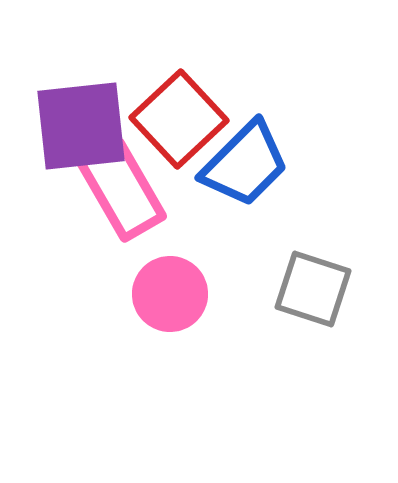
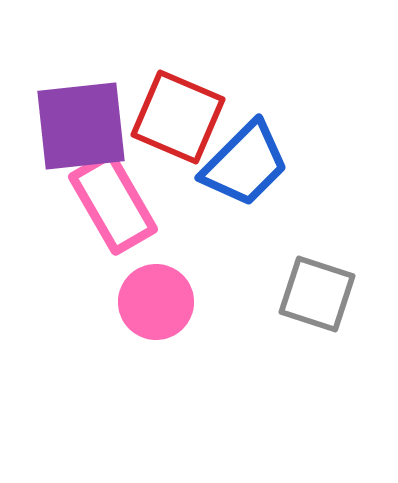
red square: moved 1 px left, 2 px up; rotated 24 degrees counterclockwise
pink rectangle: moved 9 px left, 13 px down
gray square: moved 4 px right, 5 px down
pink circle: moved 14 px left, 8 px down
